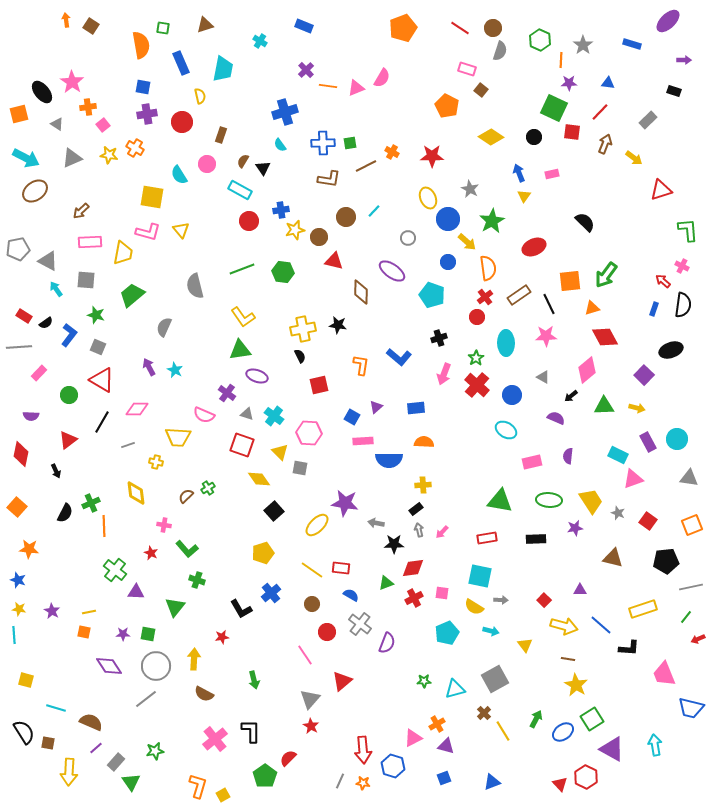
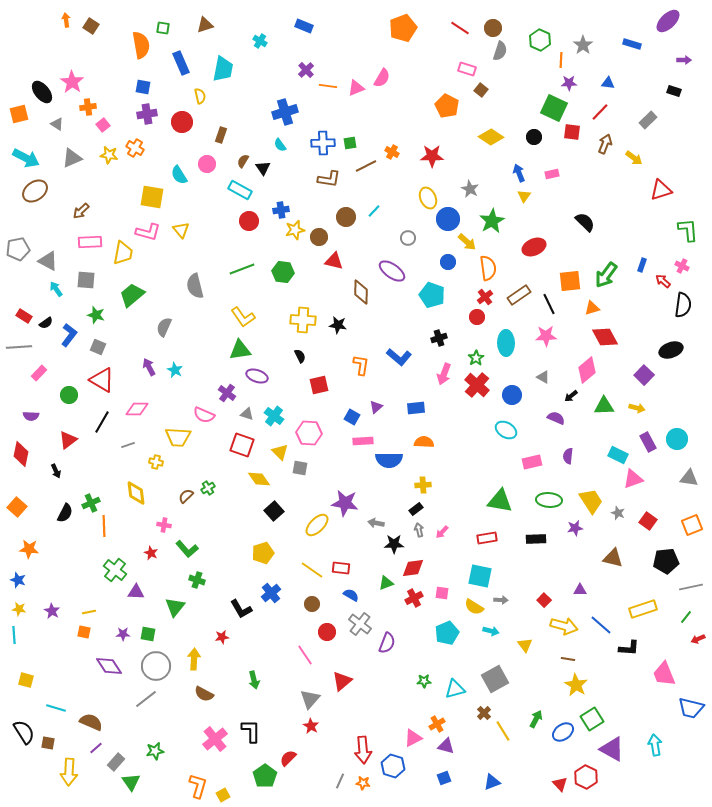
blue rectangle at (654, 309): moved 12 px left, 44 px up
yellow cross at (303, 329): moved 9 px up; rotated 15 degrees clockwise
